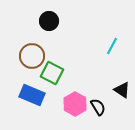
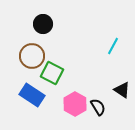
black circle: moved 6 px left, 3 px down
cyan line: moved 1 px right
blue rectangle: rotated 10 degrees clockwise
